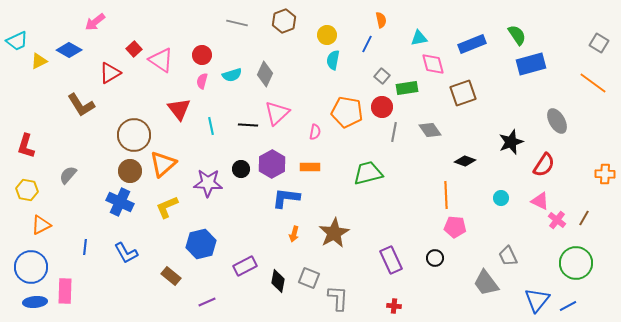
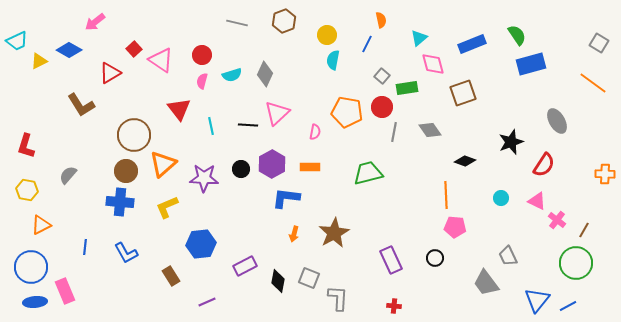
cyan triangle at (419, 38): rotated 30 degrees counterclockwise
brown circle at (130, 171): moved 4 px left
purple star at (208, 183): moved 4 px left, 5 px up
pink triangle at (540, 201): moved 3 px left
blue cross at (120, 202): rotated 20 degrees counterclockwise
brown line at (584, 218): moved 12 px down
blue hexagon at (201, 244): rotated 8 degrees clockwise
brown rectangle at (171, 276): rotated 18 degrees clockwise
pink rectangle at (65, 291): rotated 25 degrees counterclockwise
